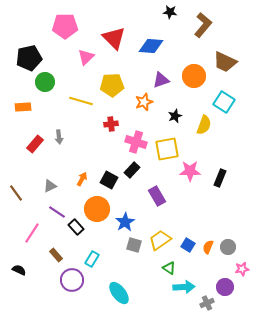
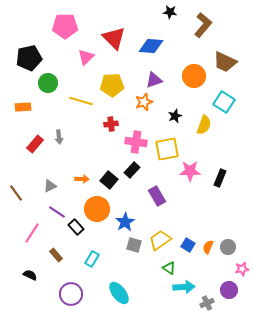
purple triangle at (161, 80): moved 7 px left
green circle at (45, 82): moved 3 px right, 1 px down
pink cross at (136, 142): rotated 10 degrees counterclockwise
orange arrow at (82, 179): rotated 64 degrees clockwise
black square at (109, 180): rotated 12 degrees clockwise
black semicircle at (19, 270): moved 11 px right, 5 px down
purple circle at (72, 280): moved 1 px left, 14 px down
purple circle at (225, 287): moved 4 px right, 3 px down
